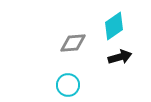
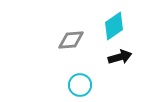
gray diamond: moved 2 px left, 3 px up
cyan circle: moved 12 px right
